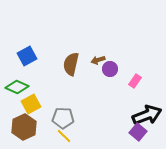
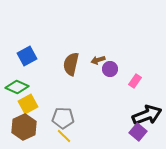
yellow square: moved 3 px left
